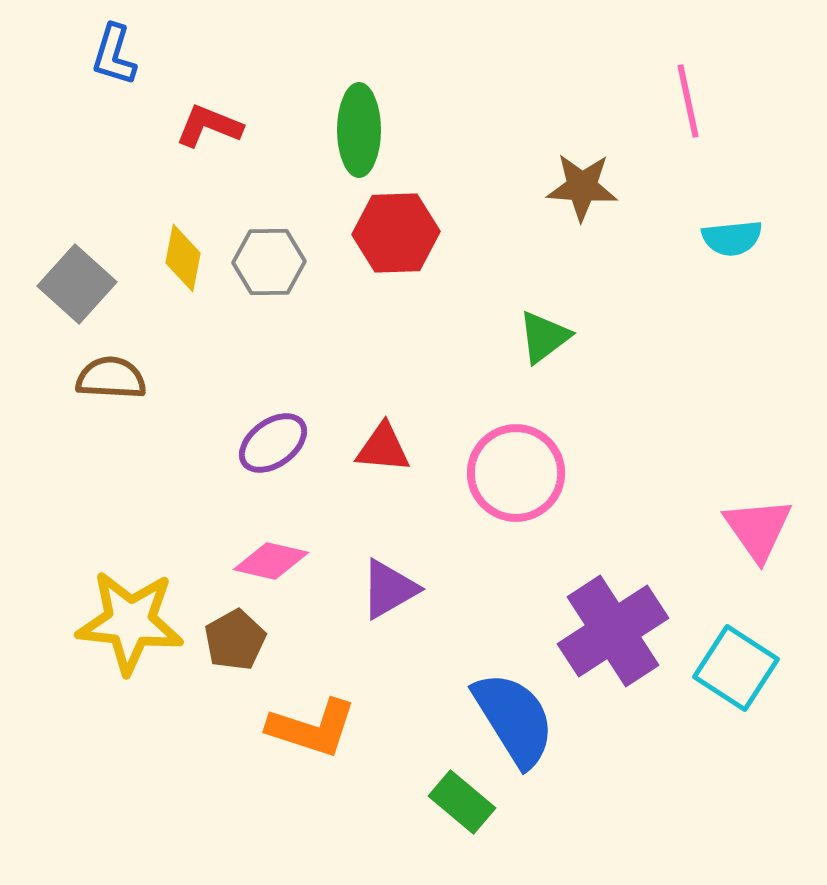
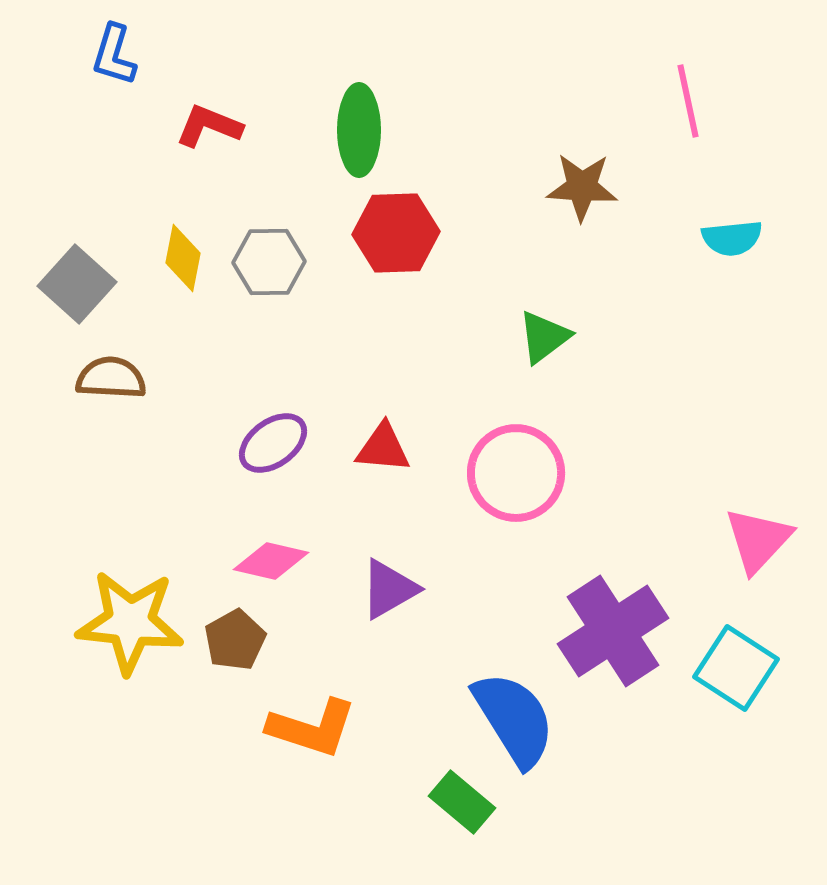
pink triangle: moved 11 px down; rotated 18 degrees clockwise
